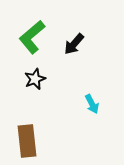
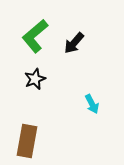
green L-shape: moved 3 px right, 1 px up
black arrow: moved 1 px up
brown rectangle: rotated 16 degrees clockwise
